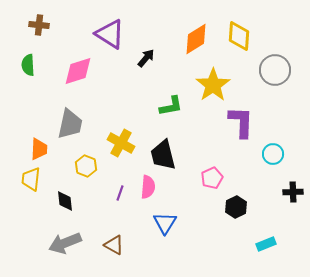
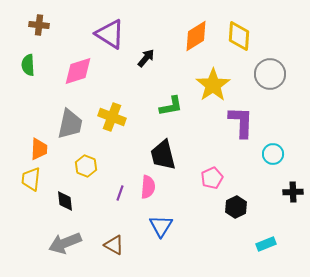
orange diamond: moved 3 px up
gray circle: moved 5 px left, 4 px down
yellow cross: moved 9 px left, 26 px up; rotated 8 degrees counterclockwise
blue triangle: moved 4 px left, 3 px down
